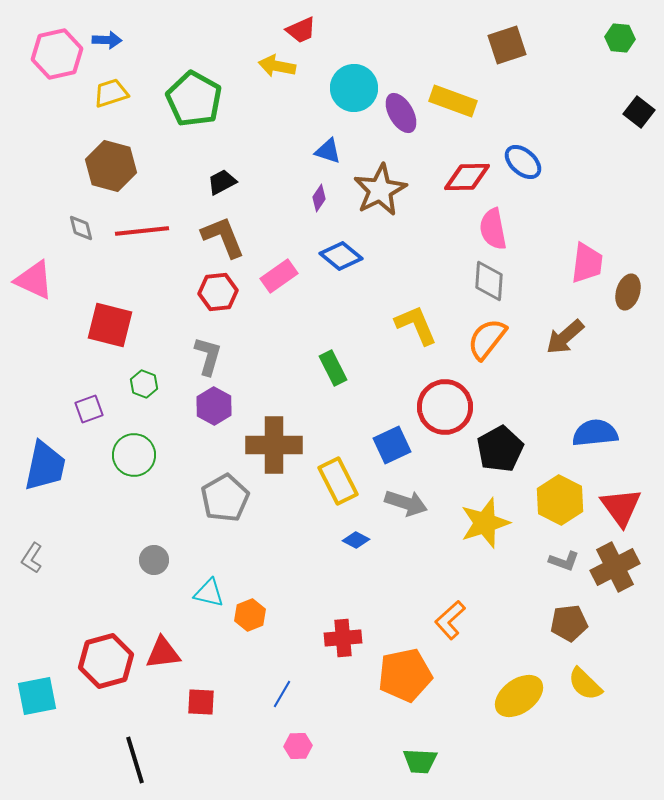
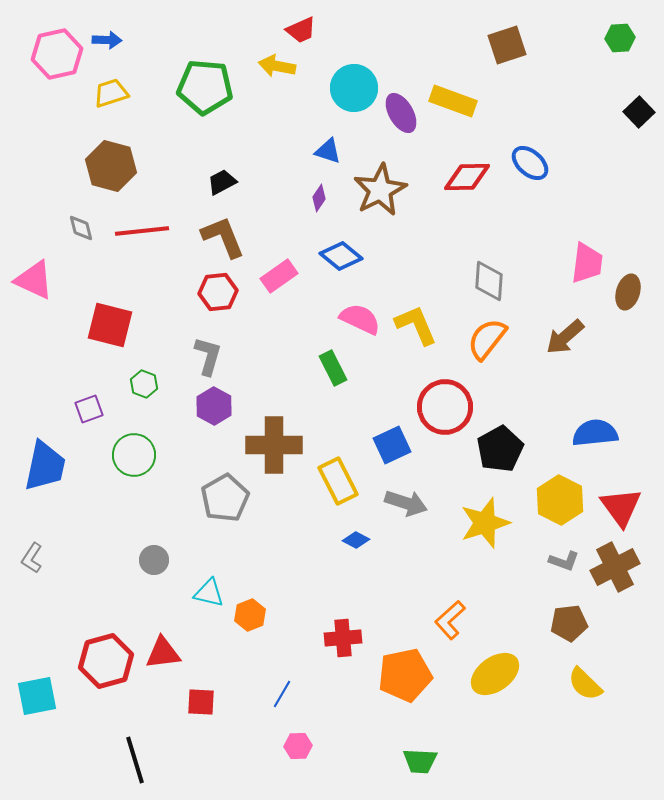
green hexagon at (620, 38): rotated 8 degrees counterclockwise
green pentagon at (194, 99): moved 11 px right, 12 px up; rotated 24 degrees counterclockwise
black square at (639, 112): rotated 8 degrees clockwise
blue ellipse at (523, 162): moved 7 px right, 1 px down
pink semicircle at (493, 229): moved 133 px left, 90 px down; rotated 126 degrees clockwise
yellow ellipse at (519, 696): moved 24 px left, 22 px up
